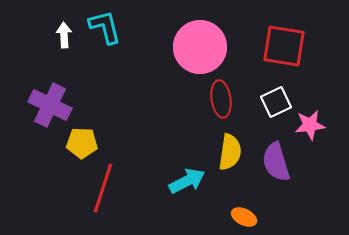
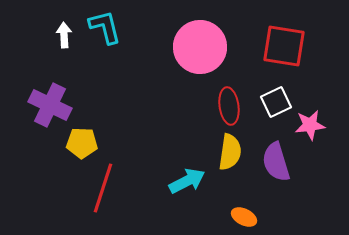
red ellipse: moved 8 px right, 7 px down
